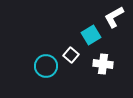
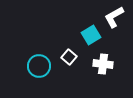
white square: moved 2 px left, 2 px down
cyan circle: moved 7 px left
